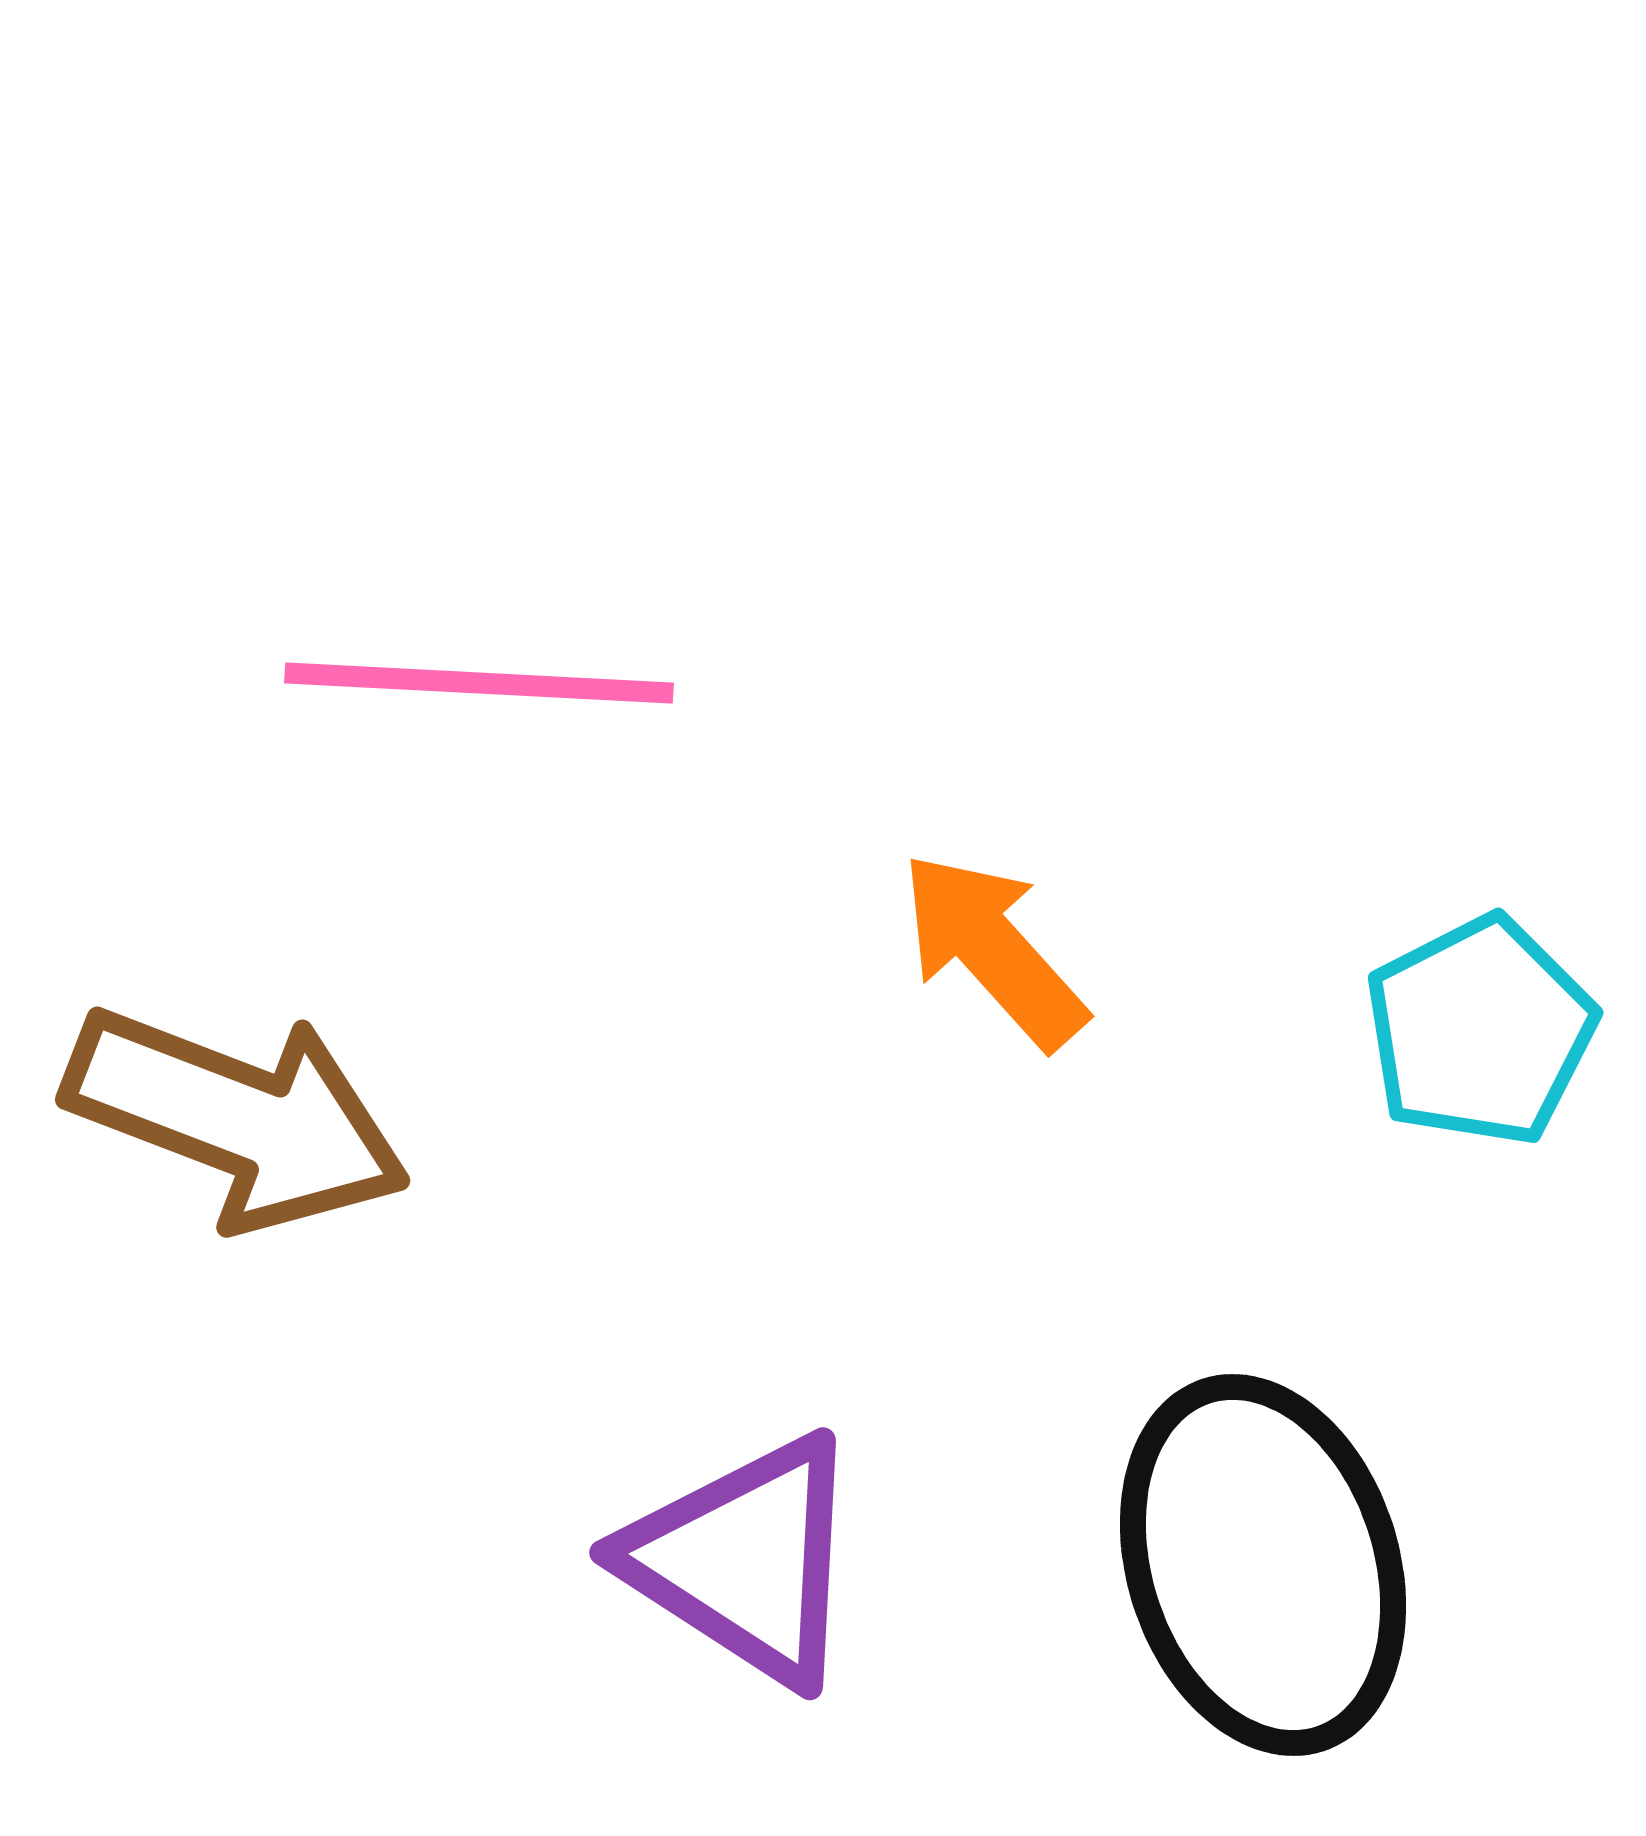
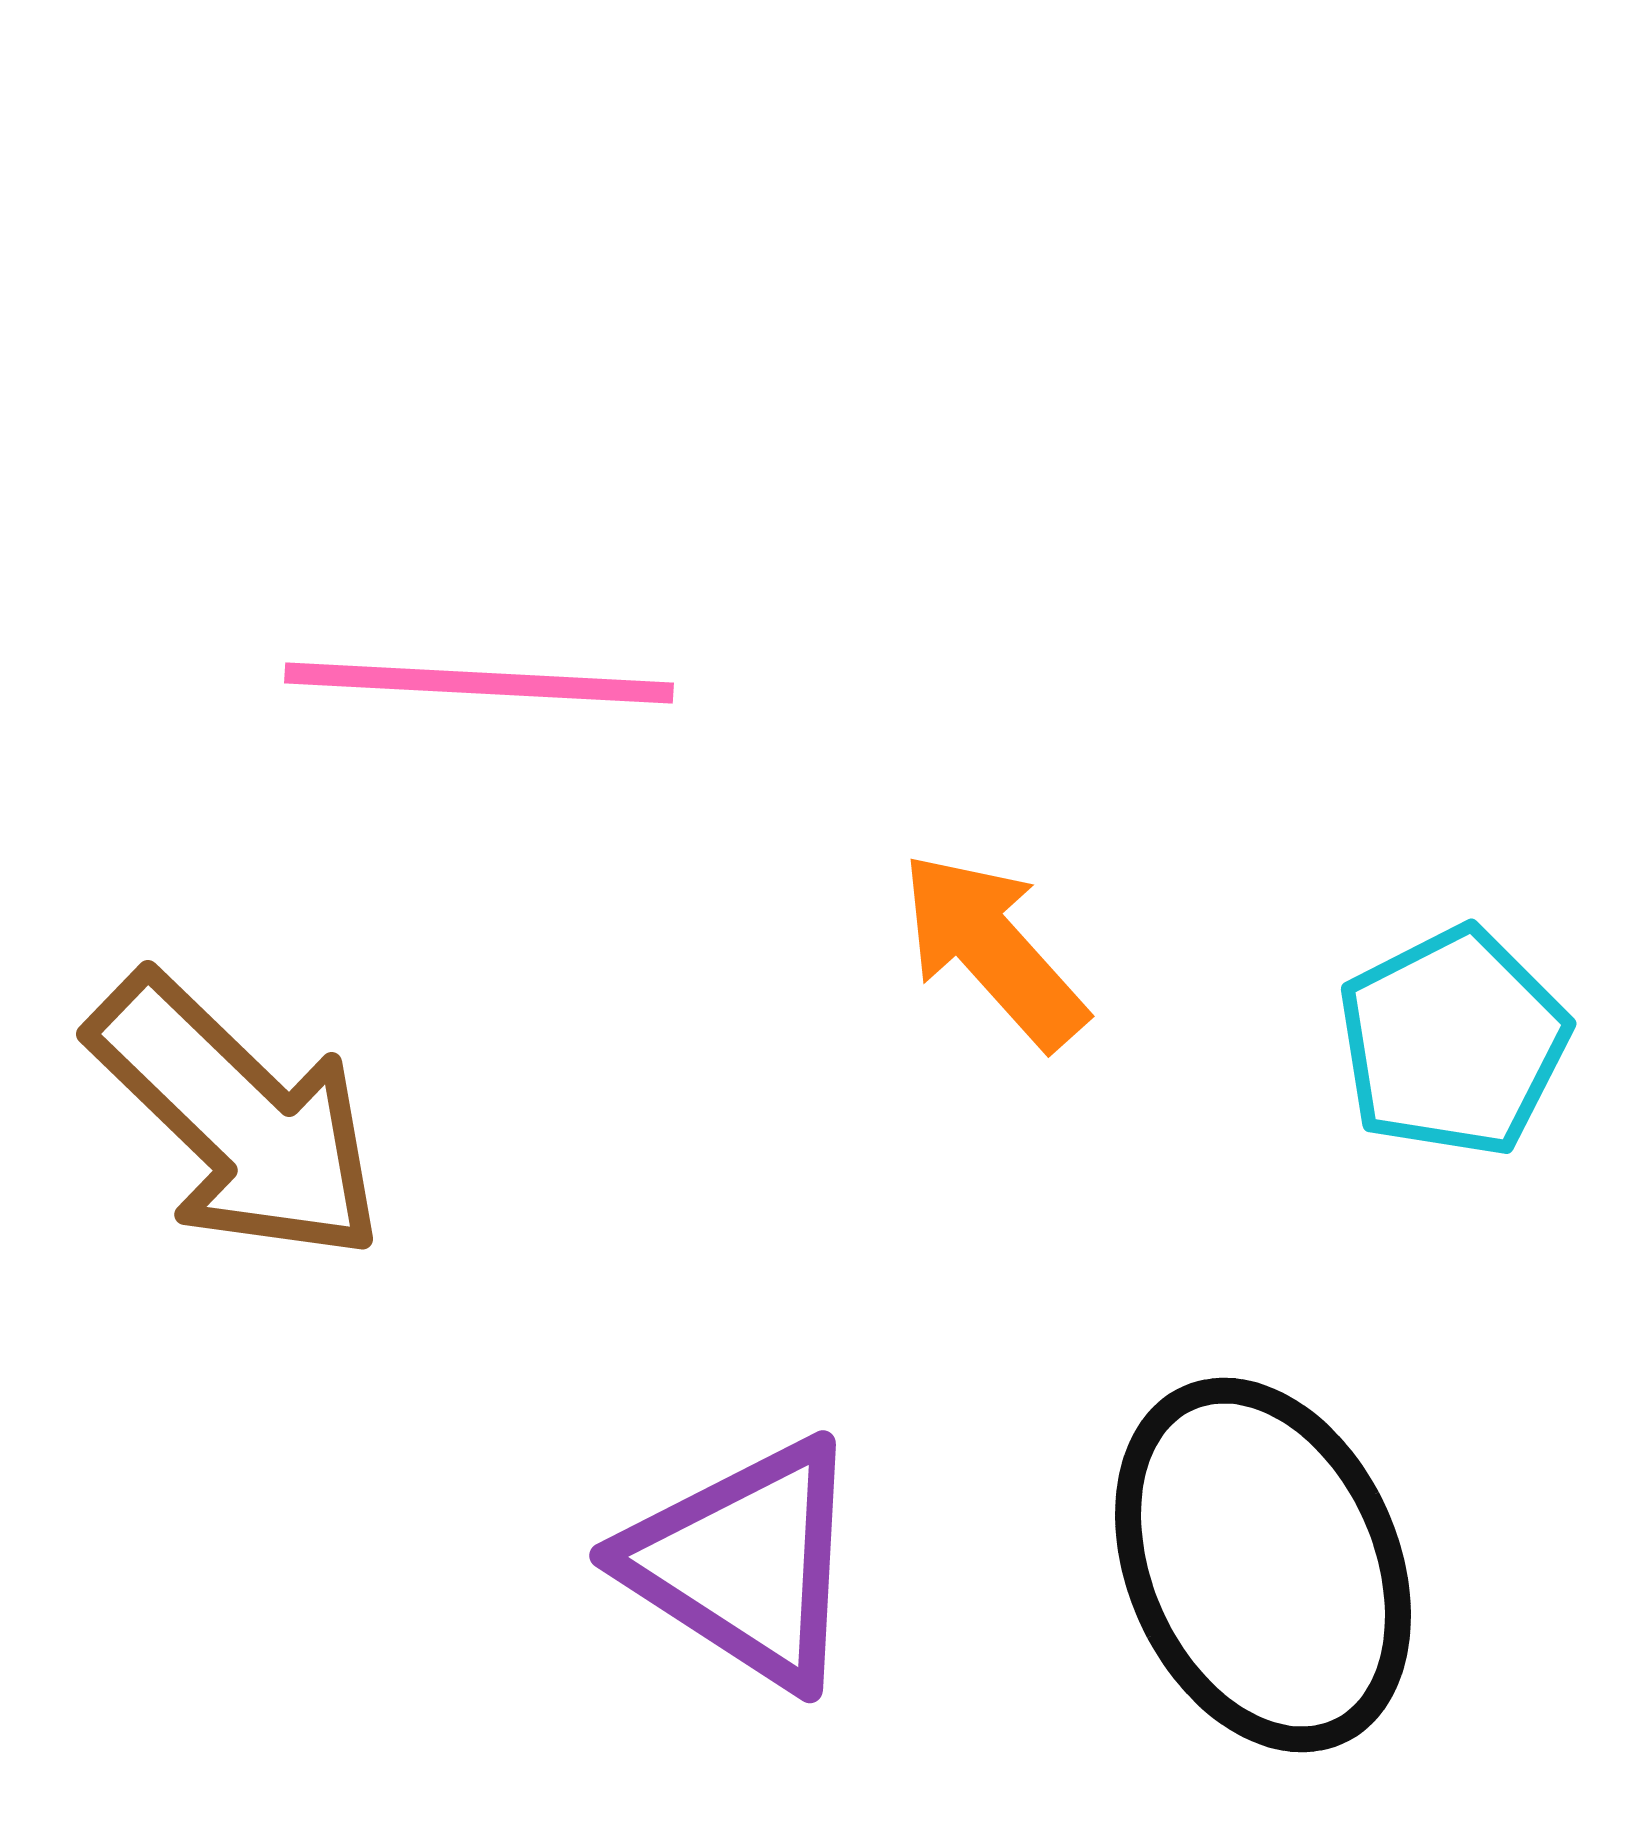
cyan pentagon: moved 27 px left, 11 px down
brown arrow: rotated 23 degrees clockwise
purple triangle: moved 3 px down
black ellipse: rotated 6 degrees counterclockwise
